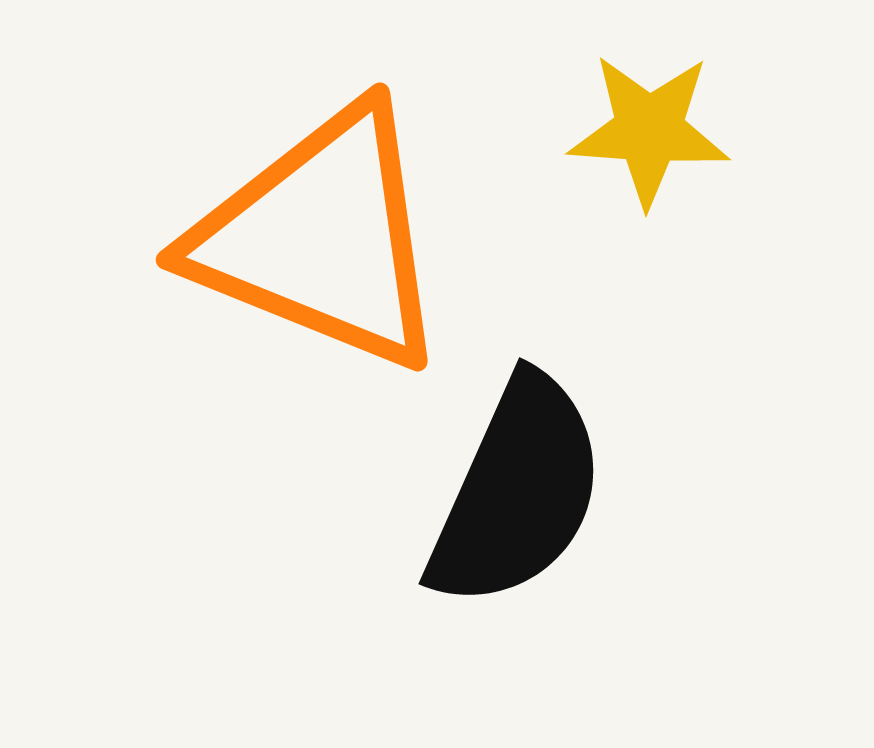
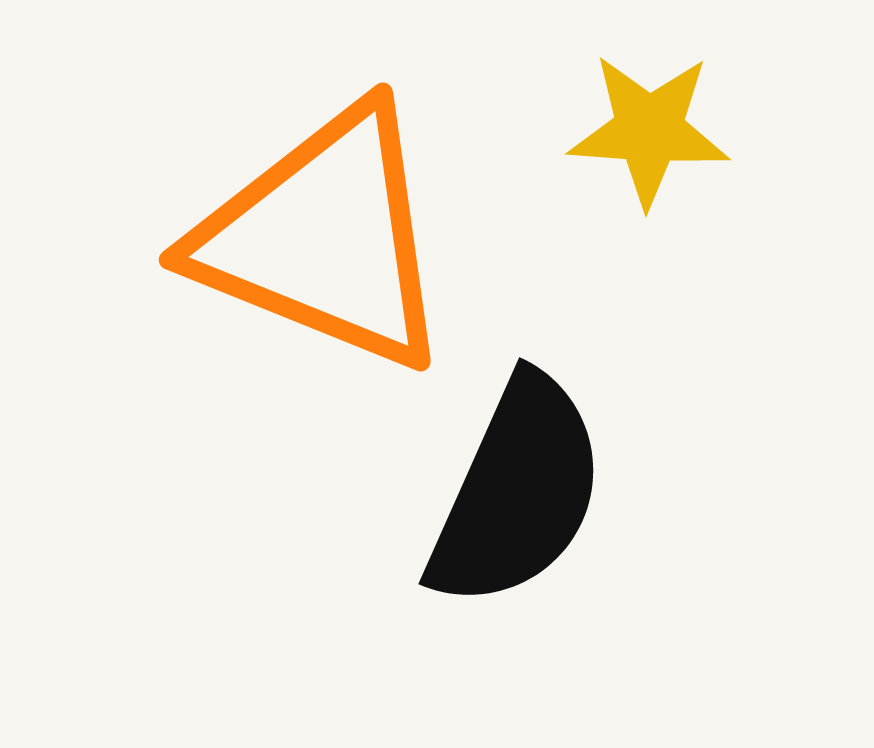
orange triangle: moved 3 px right
